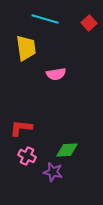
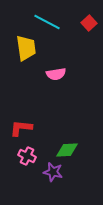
cyan line: moved 2 px right, 3 px down; rotated 12 degrees clockwise
